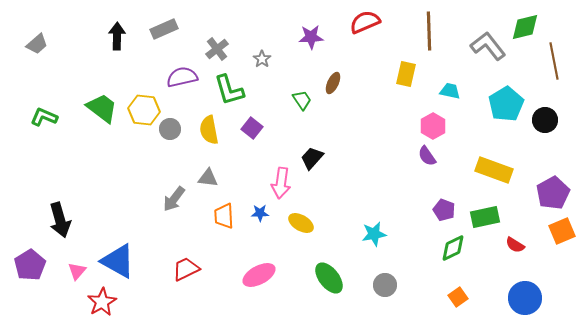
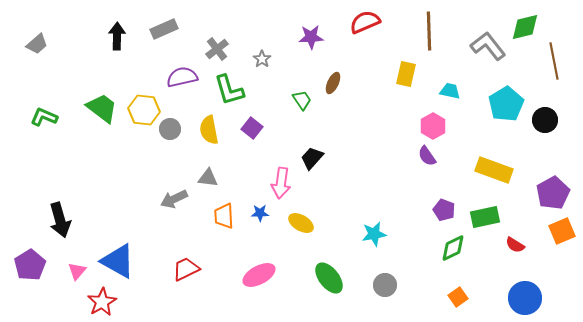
gray arrow at (174, 199): rotated 28 degrees clockwise
